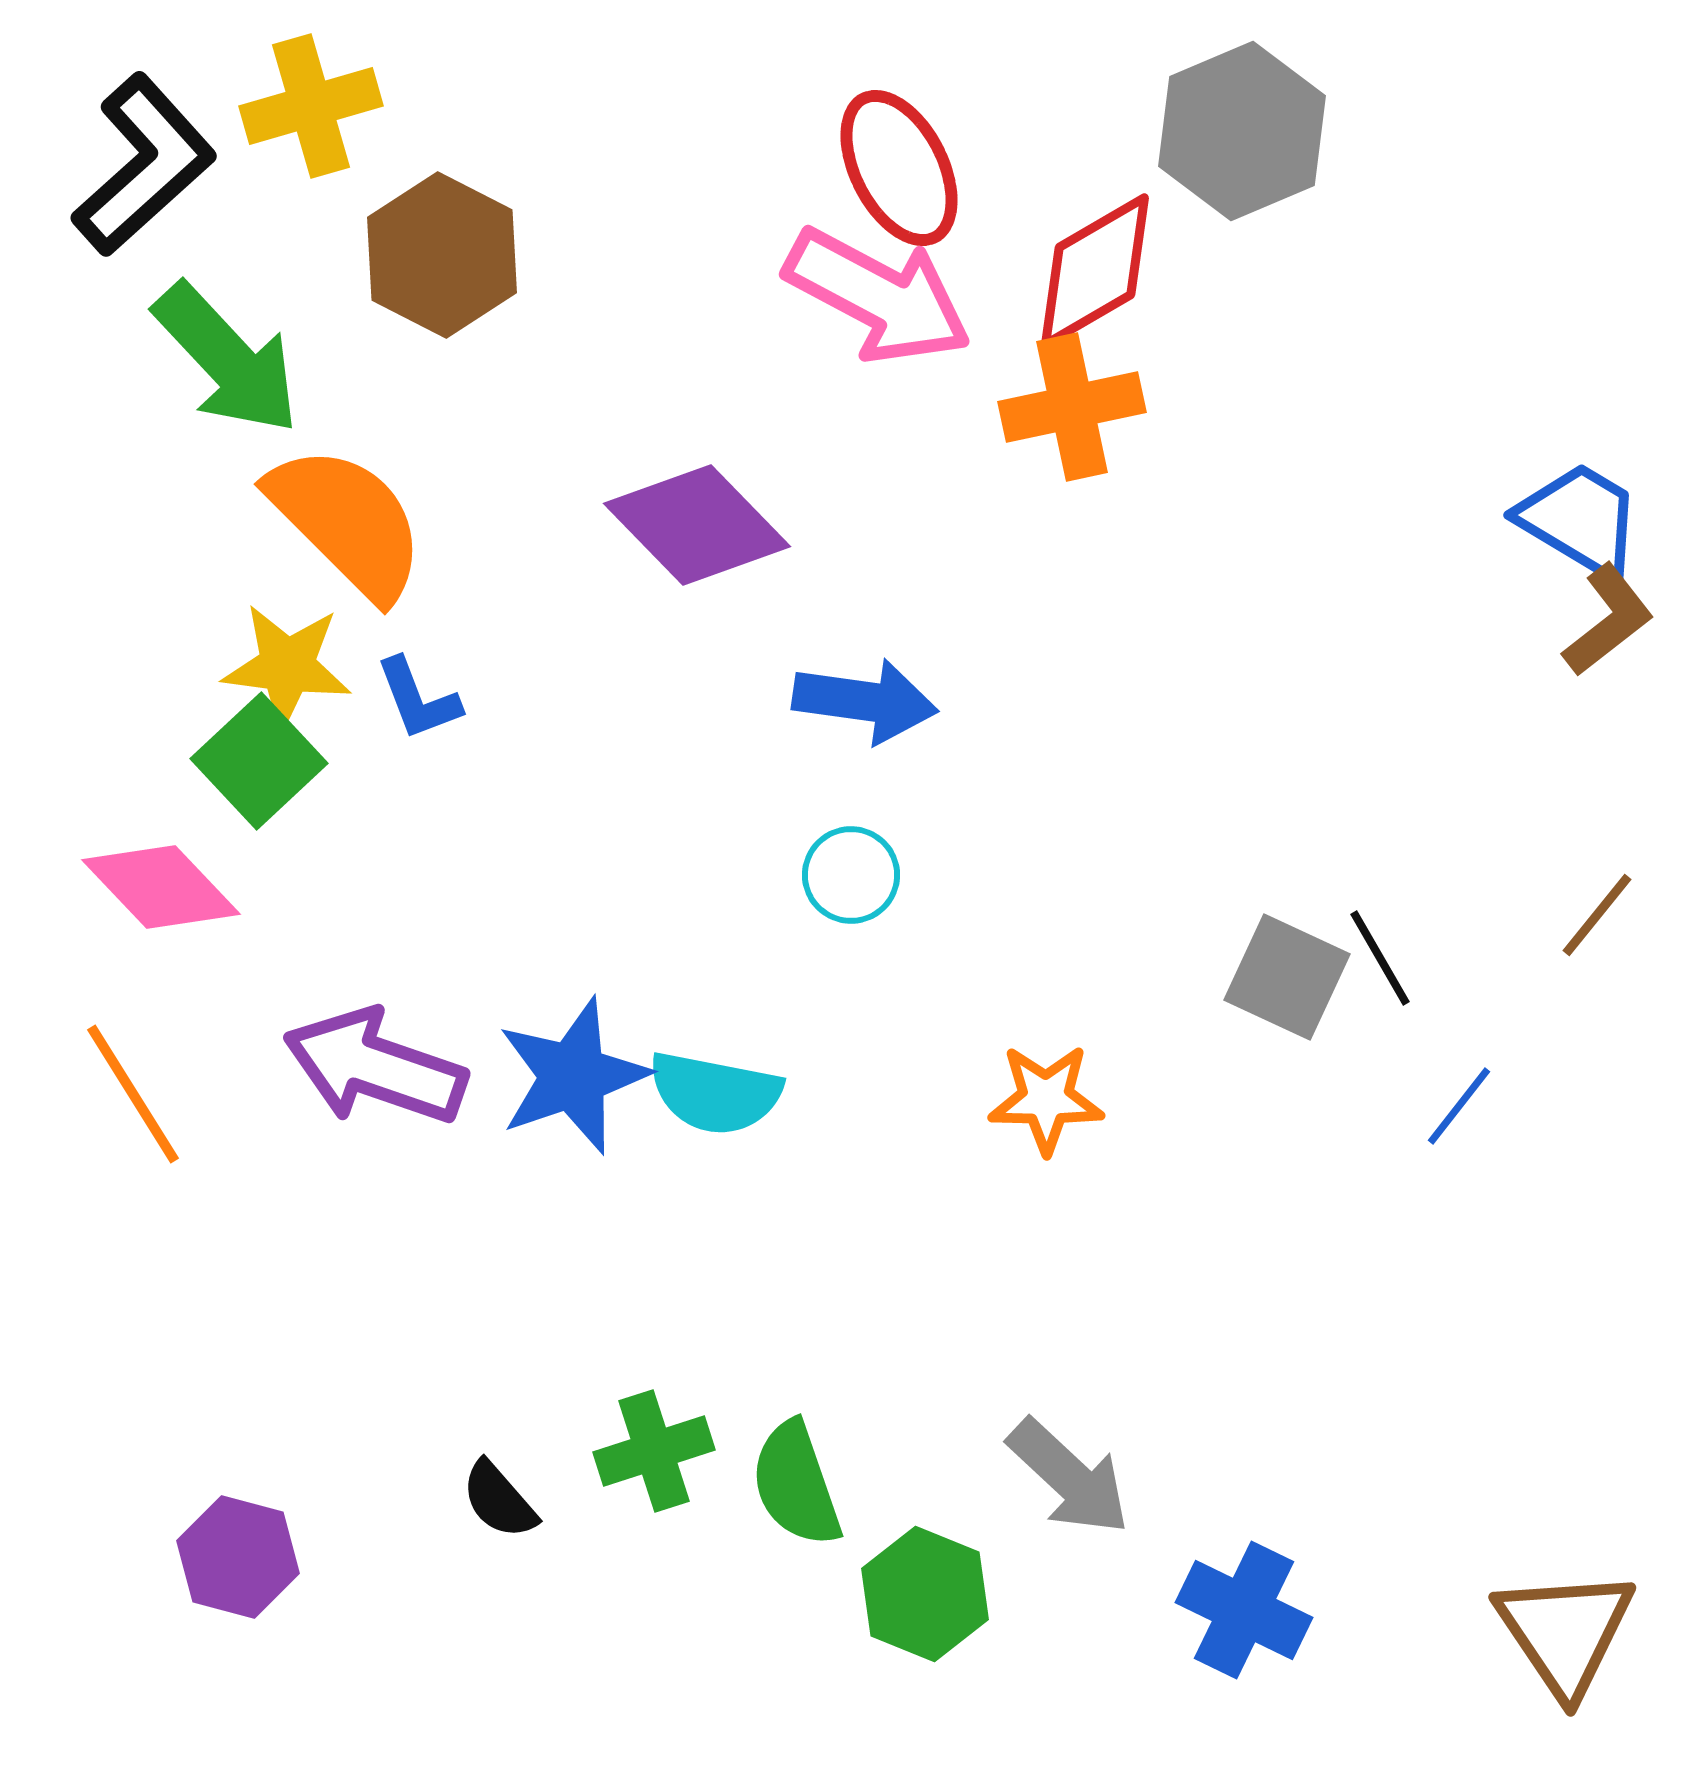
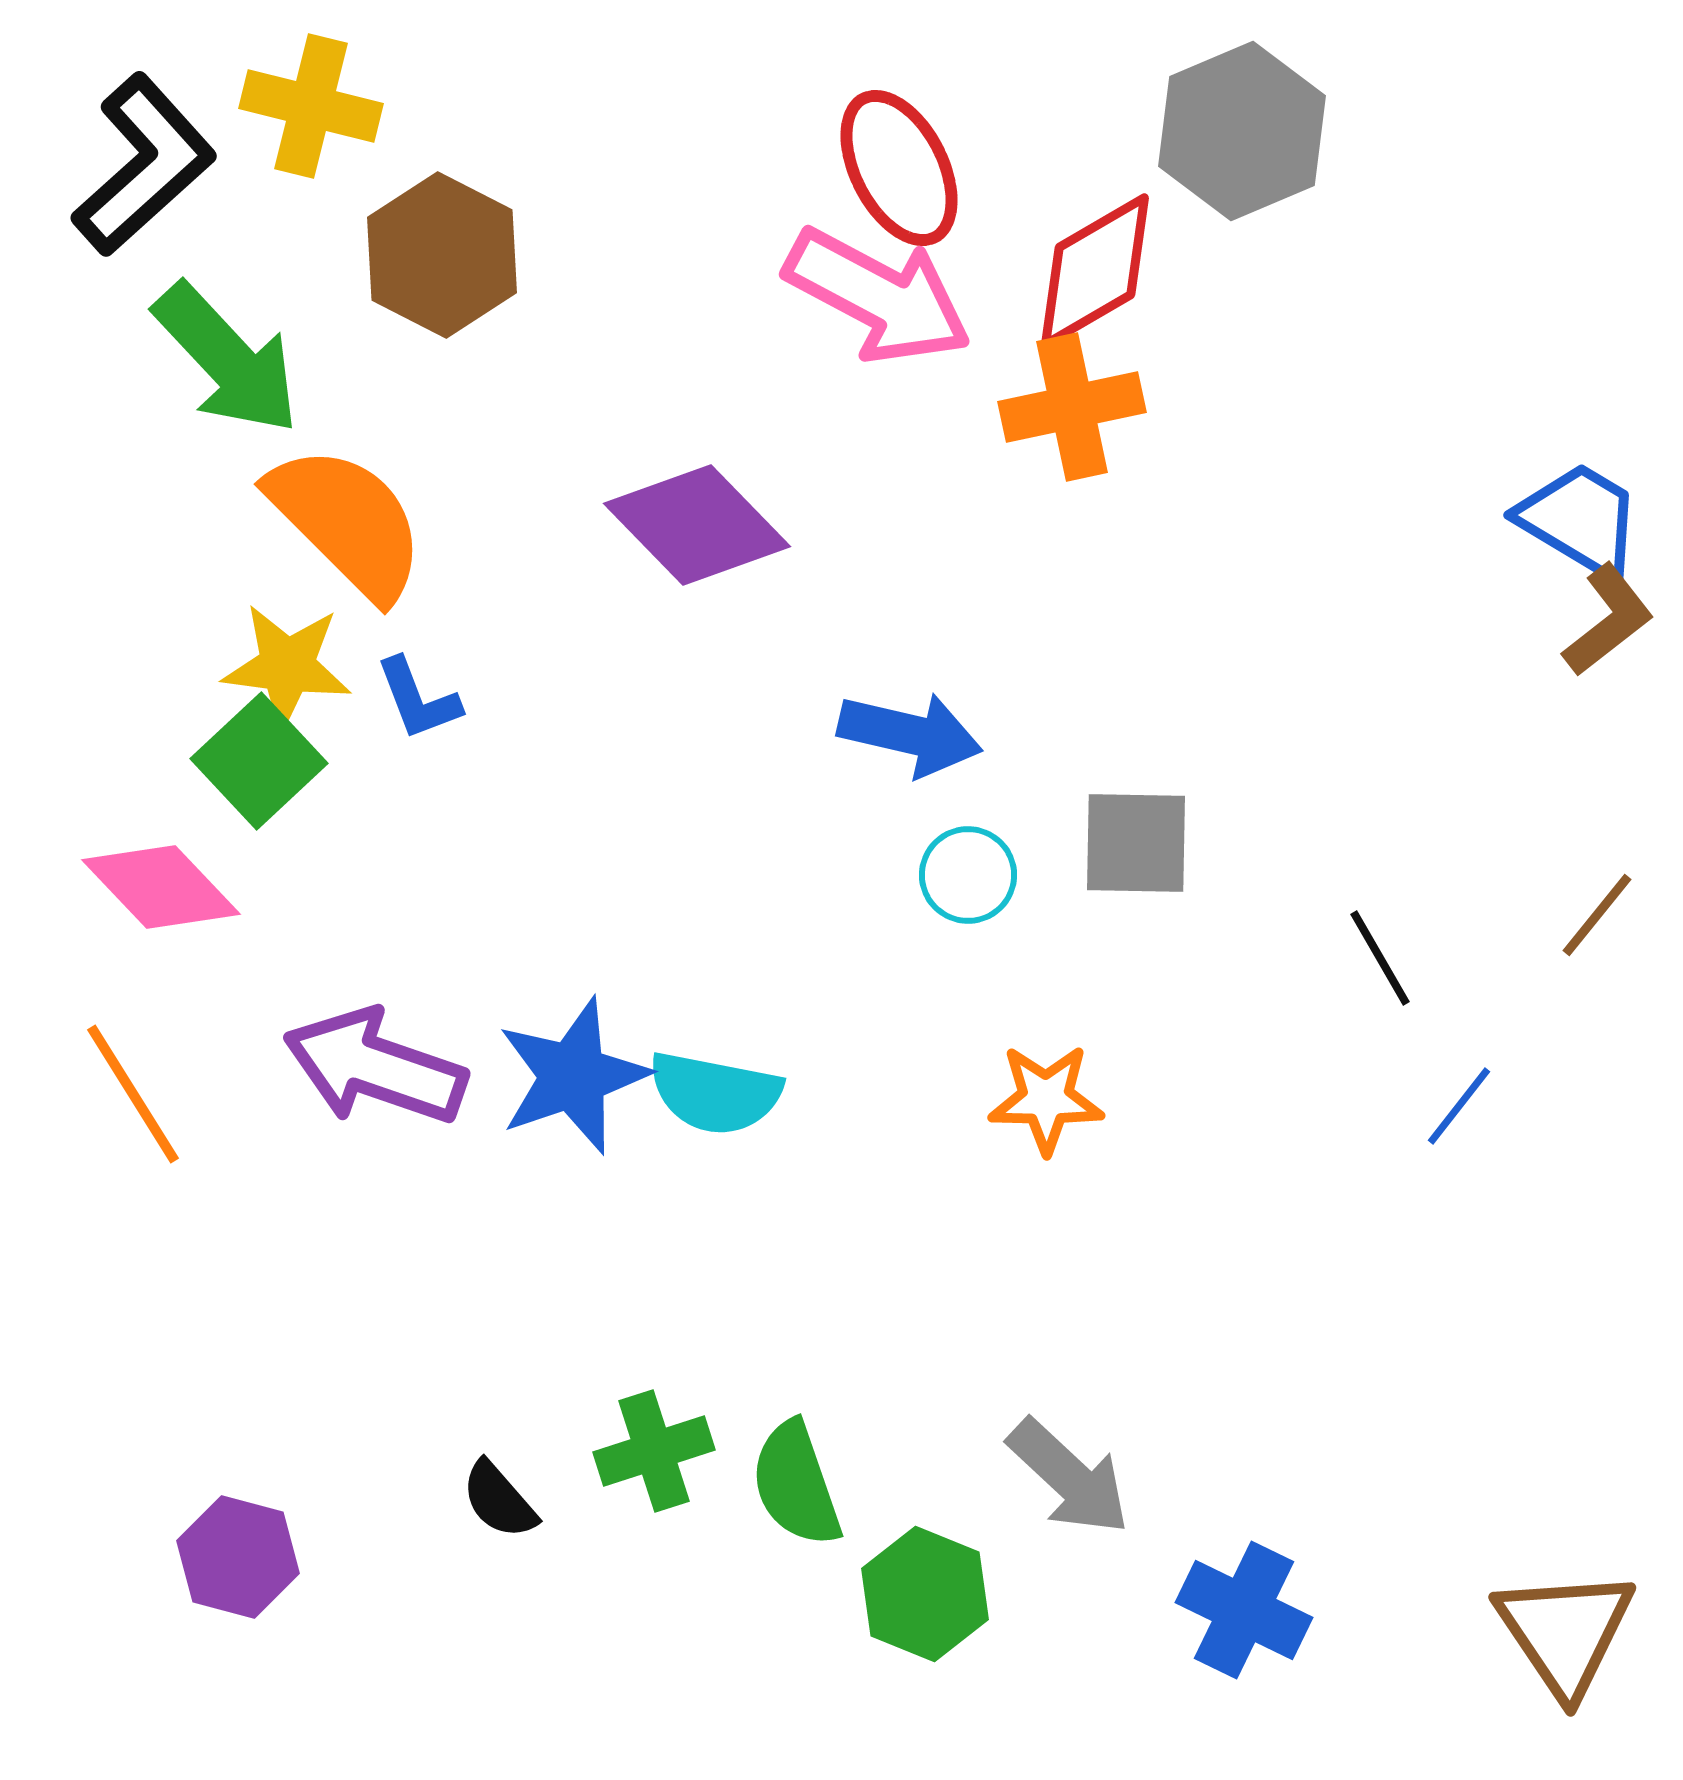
yellow cross: rotated 30 degrees clockwise
blue arrow: moved 45 px right, 33 px down; rotated 5 degrees clockwise
cyan circle: moved 117 px right
gray square: moved 151 px left, 134 px up; rotated 24 degrees counterclockwise
